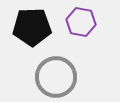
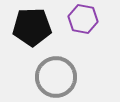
purple hexagon: moved 2 px right, 3 px up
